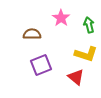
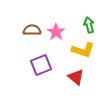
pink star: moved 5 px left, 14 px down
brown semicircle: moved 4 px up
yellow L-shape: moved 3 px left, 4 px up
